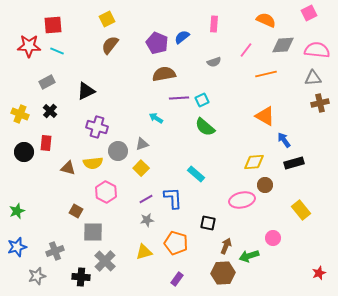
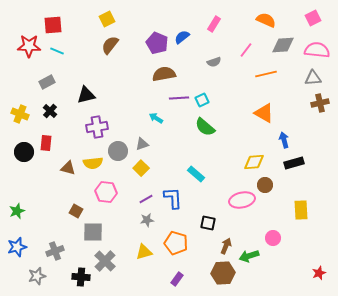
pink square at (309, 13): moved 4 px right, 5 px down
pink rectangle at (214, 24): rotated 28 degrees clockwise
black triangle at (86, 91): moved 4 px down; rotated 12 degrees clockwise
orange triangle at (265, 116): moved 1 px left, 3 px up
purple cross at (97, 127): rotated 25 degrees counterclockwise
blue arrow at (284, 140): rotated 21 degrees clockwise
pink hexagon at (106, 192): rotated 20 degrees counterclockwise
yellow rectangle at (301, 210): rotated 36 degrees clockwise
